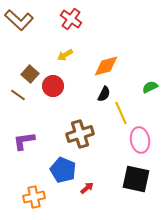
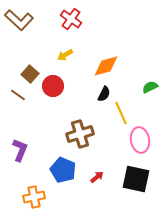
purple L-shape: moved 4 px left, 9 px down; rotated 120 degrees clockwise
red arrow: moved 10 px right, 11 px up
